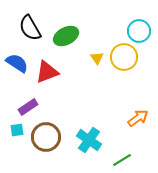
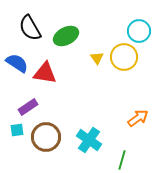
red triangle: moved 2 px left, 1 px down; rotated 30 degrees clockwise
green line: rotated 42 degrees counterclockwise
